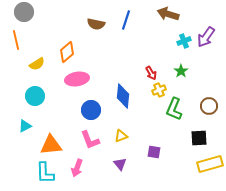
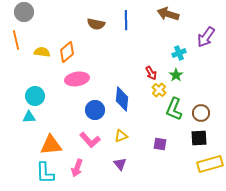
blue line: rotated 18 degrees counterclockwise
cyan cross: moved 5 px left, 12 px down
yellow semicircle: moved 5 px right, 12 px up; rotated 140 degrees counterclockwise
green star: moved 5 px left, 4 px down
yellow cross: rotated 24 degrees counterclockwise
blue diamond: moved 1 px left, 3 px down
brown circle: moved 8 px left, 7 px down
blue circle: moved 4 px right
cyan triangle: moved 4 px right, 9 px up; rotated 24 degrees clockwise
pink L-shape: rotated 20 degrees counterclockwise
purple square: moved 6 px right, 8 px up
